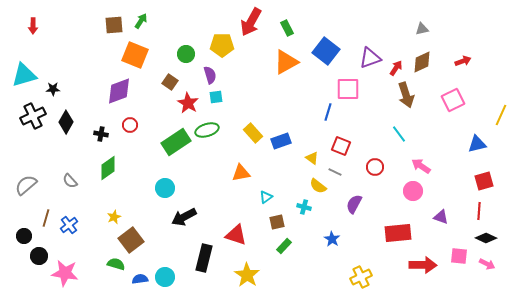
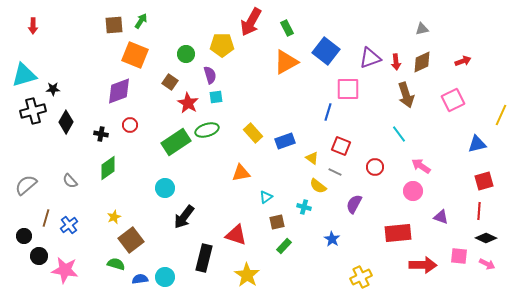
red arrow at (396, 68): moved 6 px up; rotated 140 degrees clockwise
black cross at (33, 116): moved 5 px up; rotated 10 degrees clockwise
blue rectangle at (281, 141): moved 4 px right
black arrow at (184, 217): rotated 25 degrees counterclockwise
pink star at (65, 273): moved 3 px up
